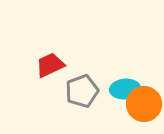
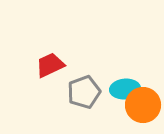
gray pentagon: moved 2 px right, 1 px down
orange circle: moved 1 px left, 1 px down
